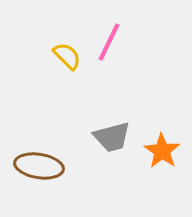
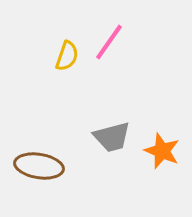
pink line: rotated 9 degrees clockwise
yellow semicircle: rotated 64 degrees clockwise
orange star: rotated 12 degrees counterclockwise
